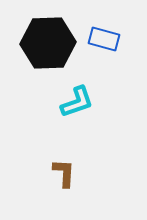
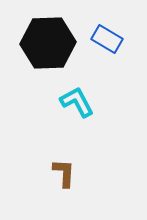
blue rectangle: moved 3 px right; rotated 16 degrees clockwise
cyan L-shape: rotated 99 degrees counterclockwise
